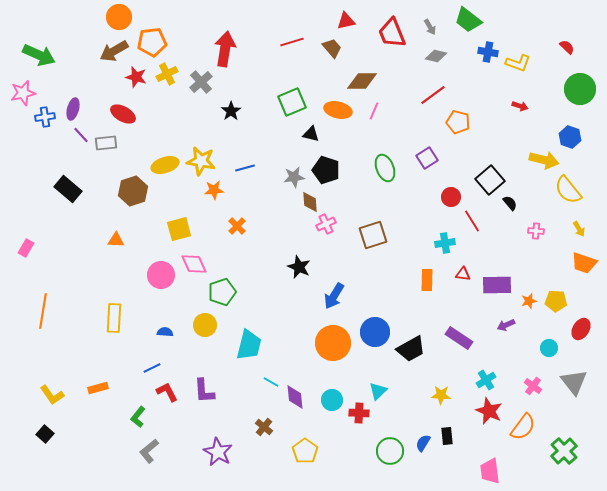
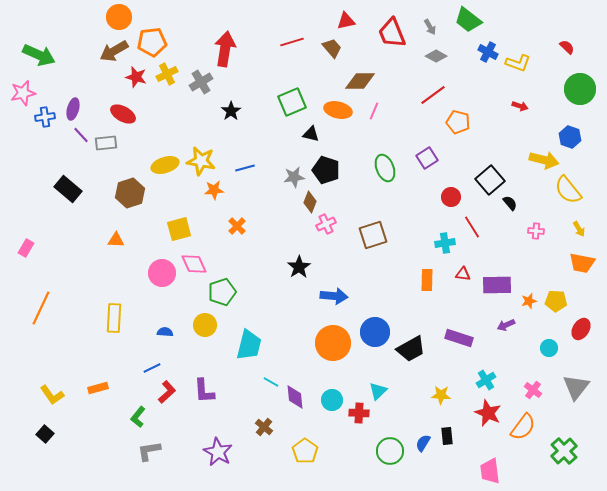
blue cross at (488, 52): rotated 18 degrees clockwise
gray diamond at (436, 56): rotated 15 degrees clockwise
brown diamond at (362, 81): moved 2 px left
gray cross at (201, 82): rotated 10 degrees clockwise
brown hexagon at (133, 191): moved 3 px left, 2 px down
brown diamond at (310, 202): rotated 25 degrees clockwise
red line at (472, 221): moved 6 px down
orange trapezoid at (584, 263): moved 2 px left; rotated 8 degrees counterclockwise
black star at (299, 267): rotated 15 degrees clockwise
pink circle at (161, 275): moved 1 px right, 2 px up
blue arrow at (334, 296): rotated 116 degrees counterclockwise
orange line at (43, 311): moved 2 px left, 3 px up; rotated 16 degrees clockwise
purple rectangle at (459, 338): rotated 16 degrees counterclockwise
gray triangle at (574, 382): moved 2 px right, 5 px down; rotated 16 degrees clockwise
pink cross at (533, 386): moved 4 px down
red L-shape at (167, 392): rotated 75 degrees clockwise
red star at (489, 411): moved 1 px left, 2 px down
gray L-shape at (149, 451): rotated 30 degrees clockwise
